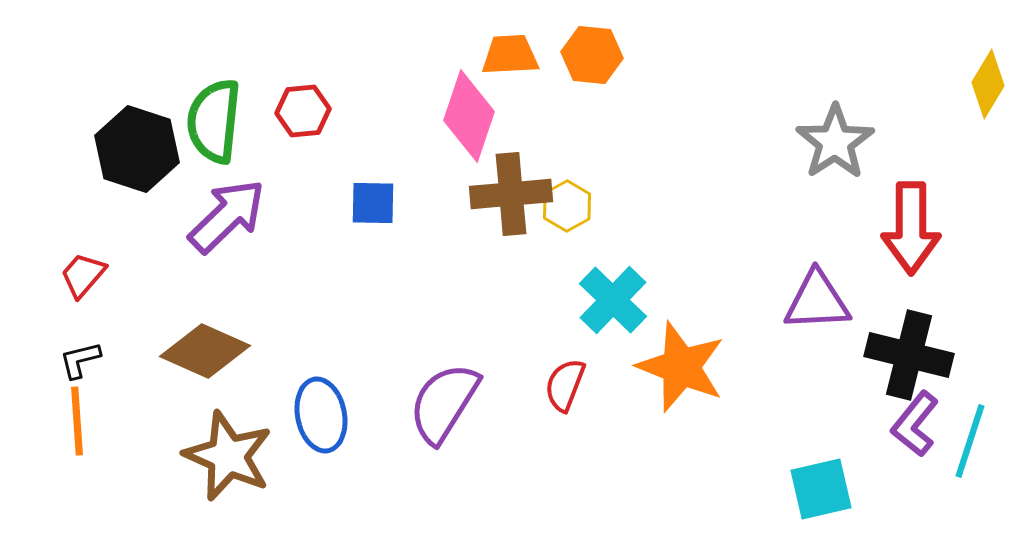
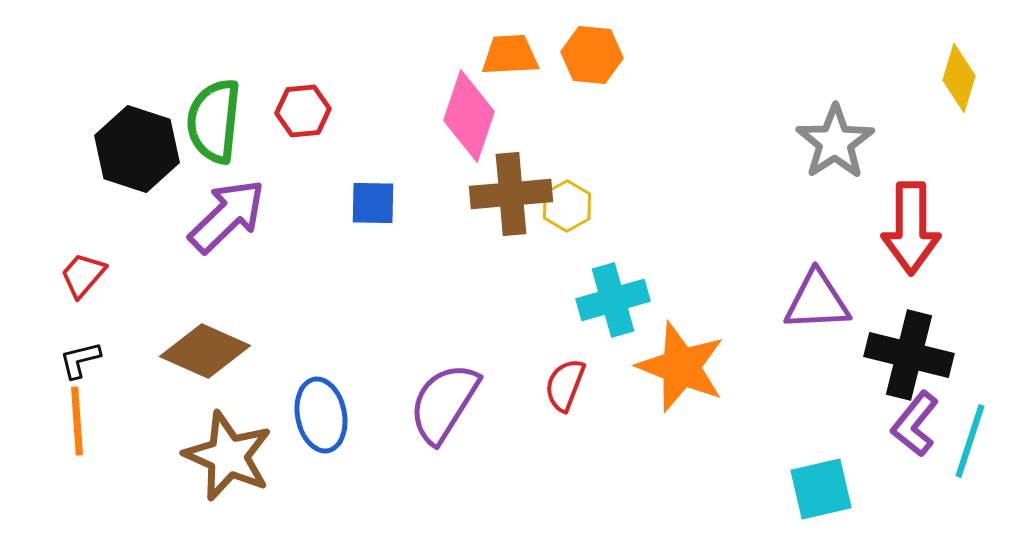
yellow diamond: moved 29 px left, 6 px up; rotated 14 degrees counterclockwise
cyan cross: rotated 30 degrees clockwise
